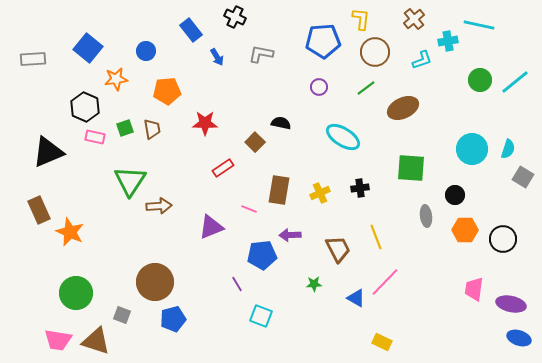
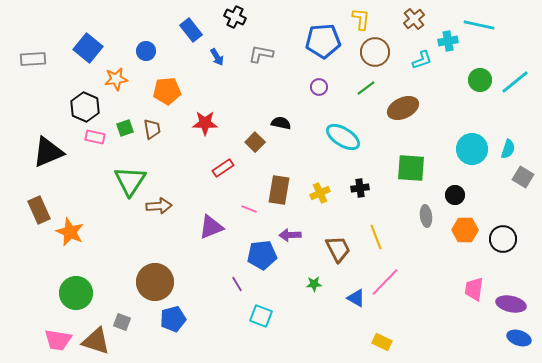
gray square at (122, 315): moved 7 px down
